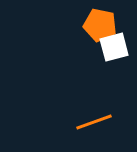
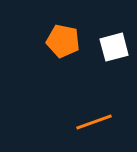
orange pentagon: moved 37 px left, 16 px down
